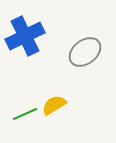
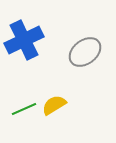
blue cross: moved 1 px left, 4 px down
green line: moved 1 px left, 5 px up
